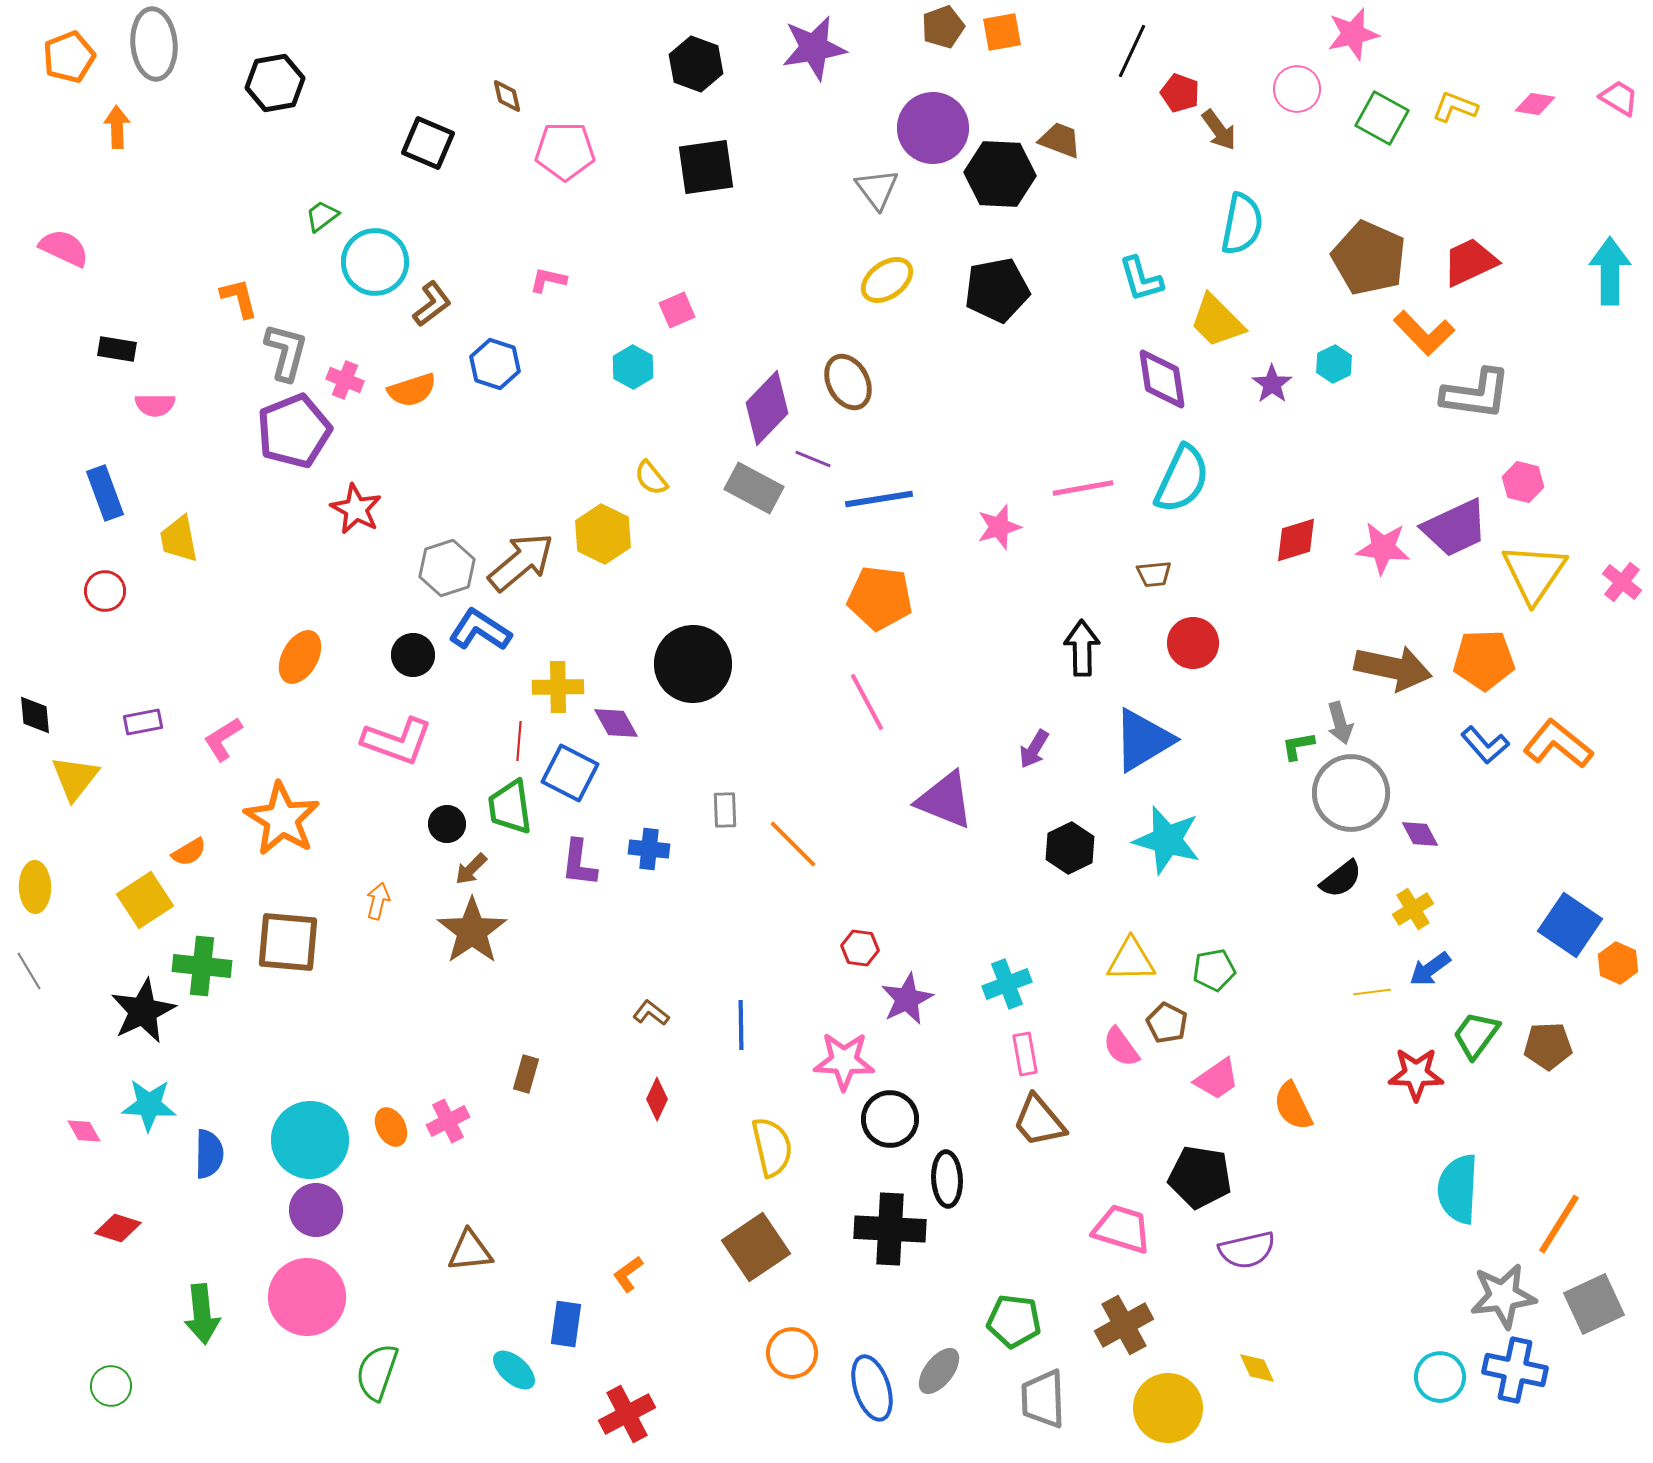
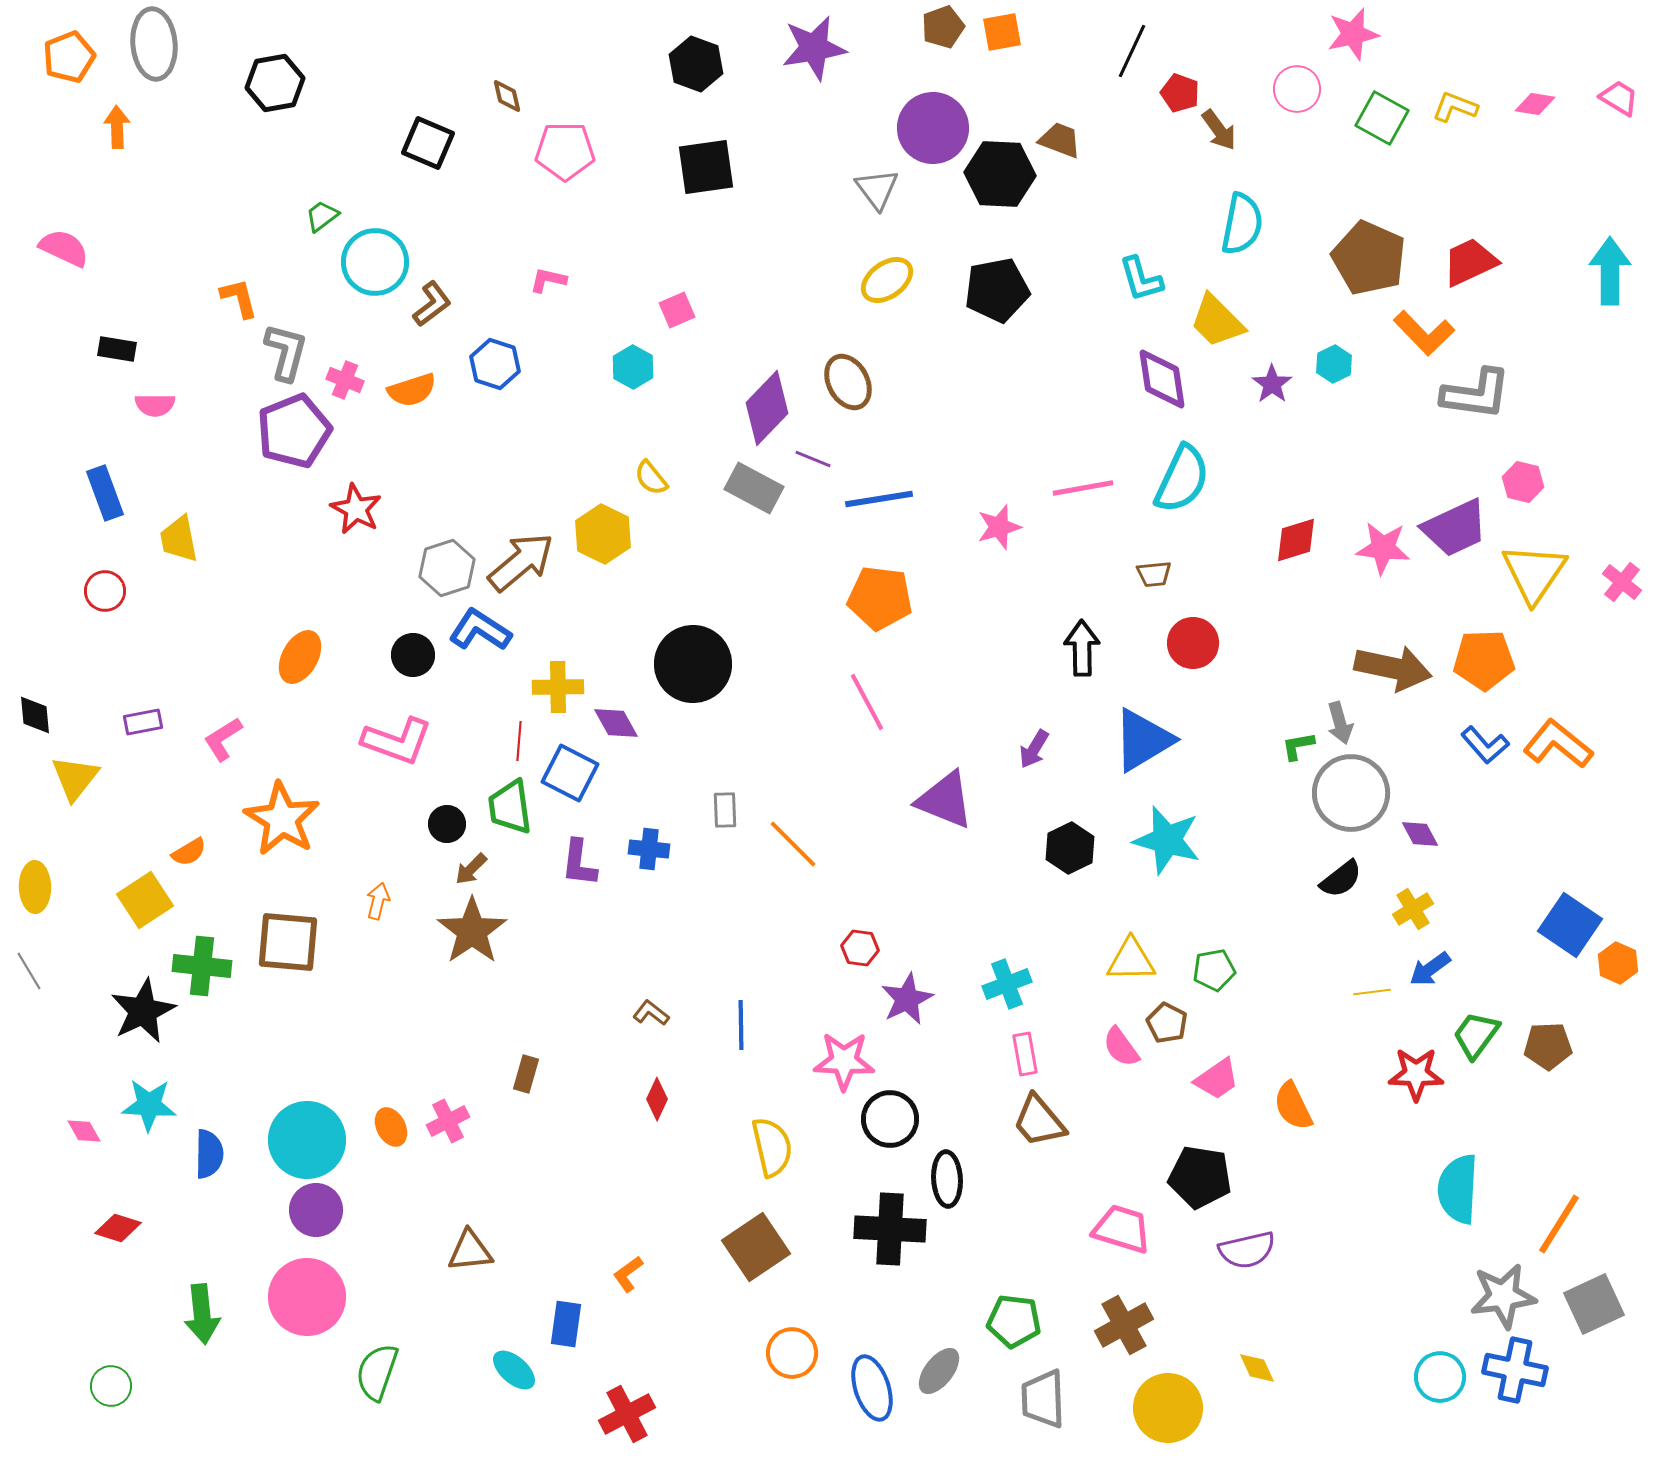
cyan circle at (310, 1140): moved 3 px left
